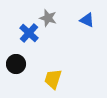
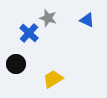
yellow trapezoid: rotated 40 degrees clockwise
